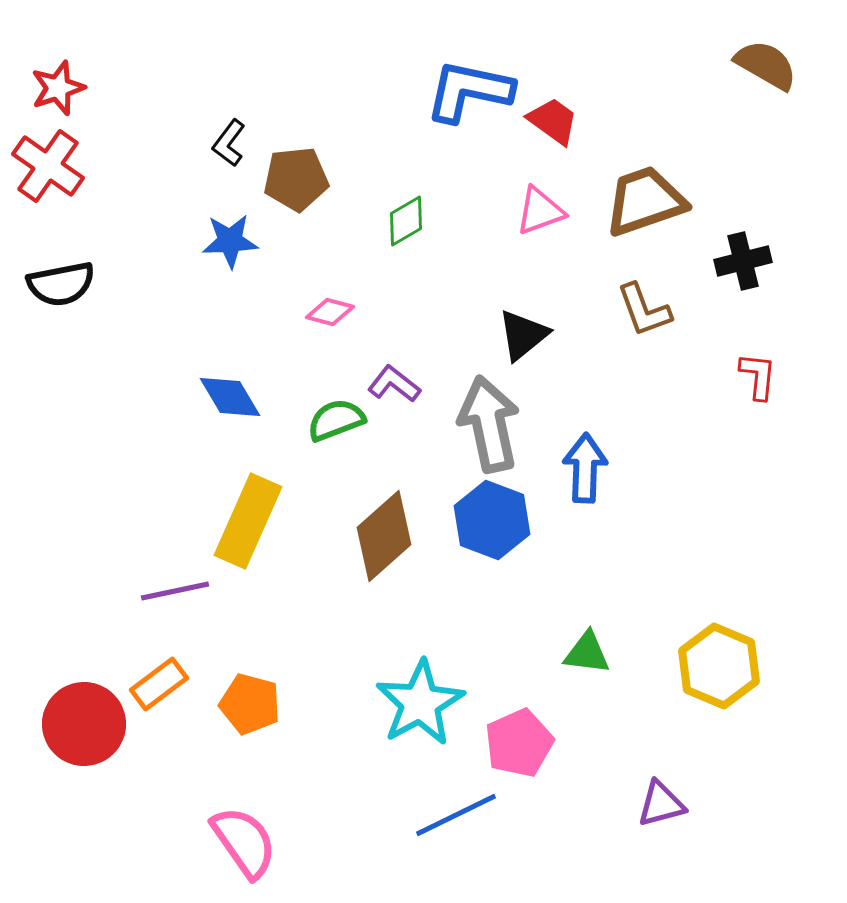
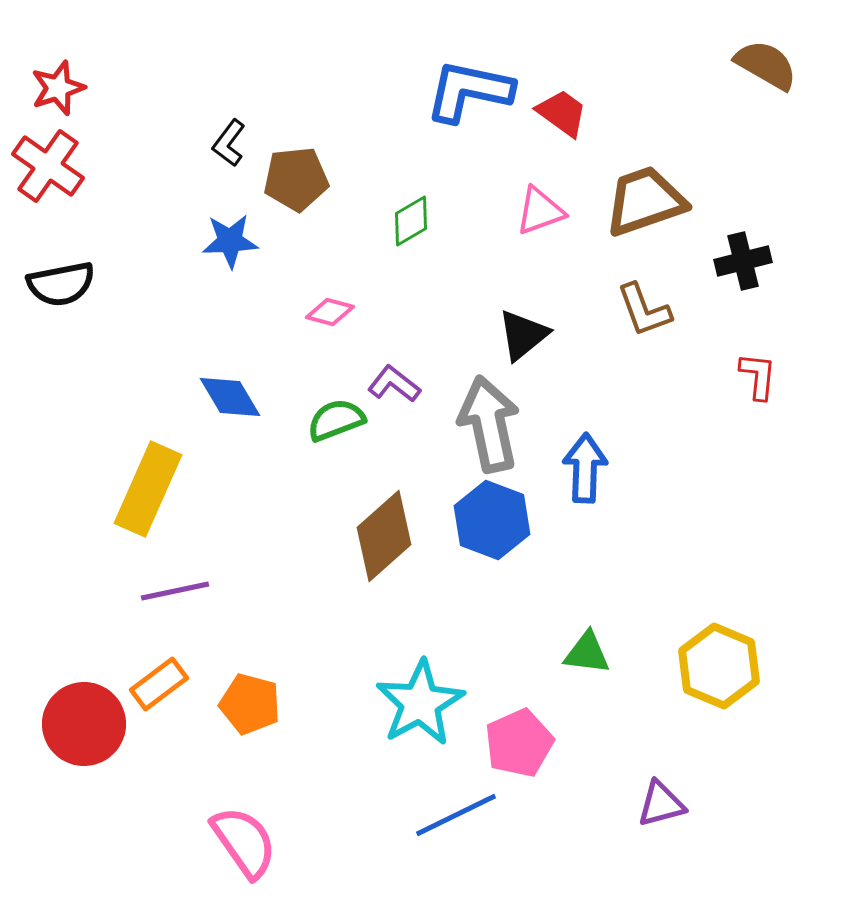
red trapezoid: moved 9 px right, 8 px up
green diamond: moved 5 px right
yellow rectangle: moved 100 px left, 32 px up
